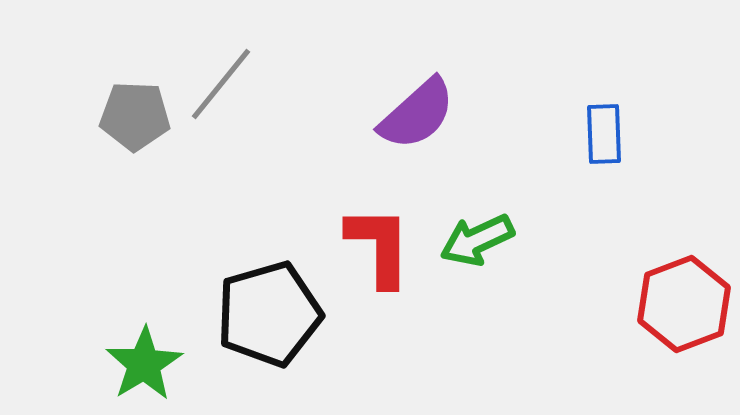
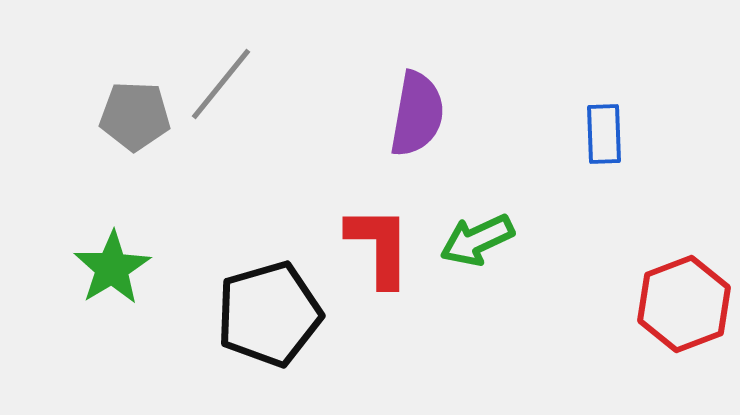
purple semicircle: rotated 38 degrees counterclockwise
green star: moved 32 px left, 96 px up
